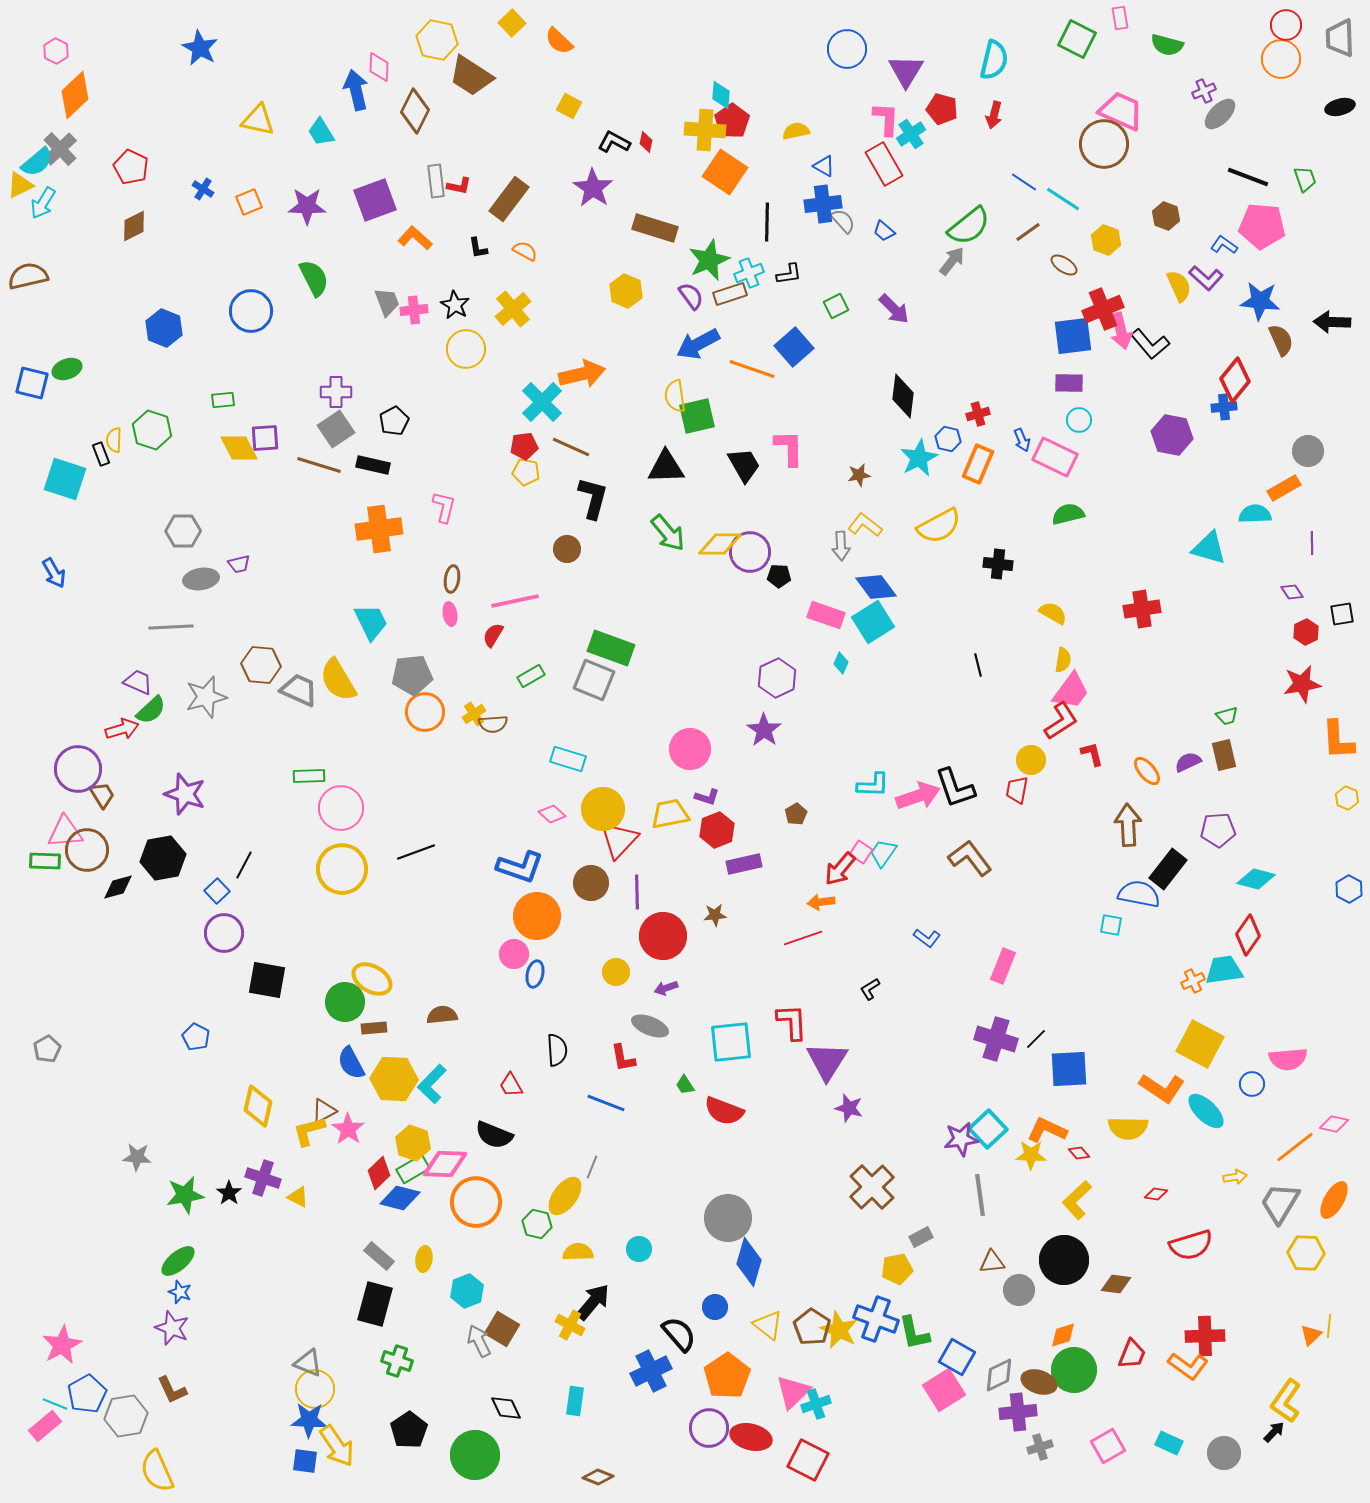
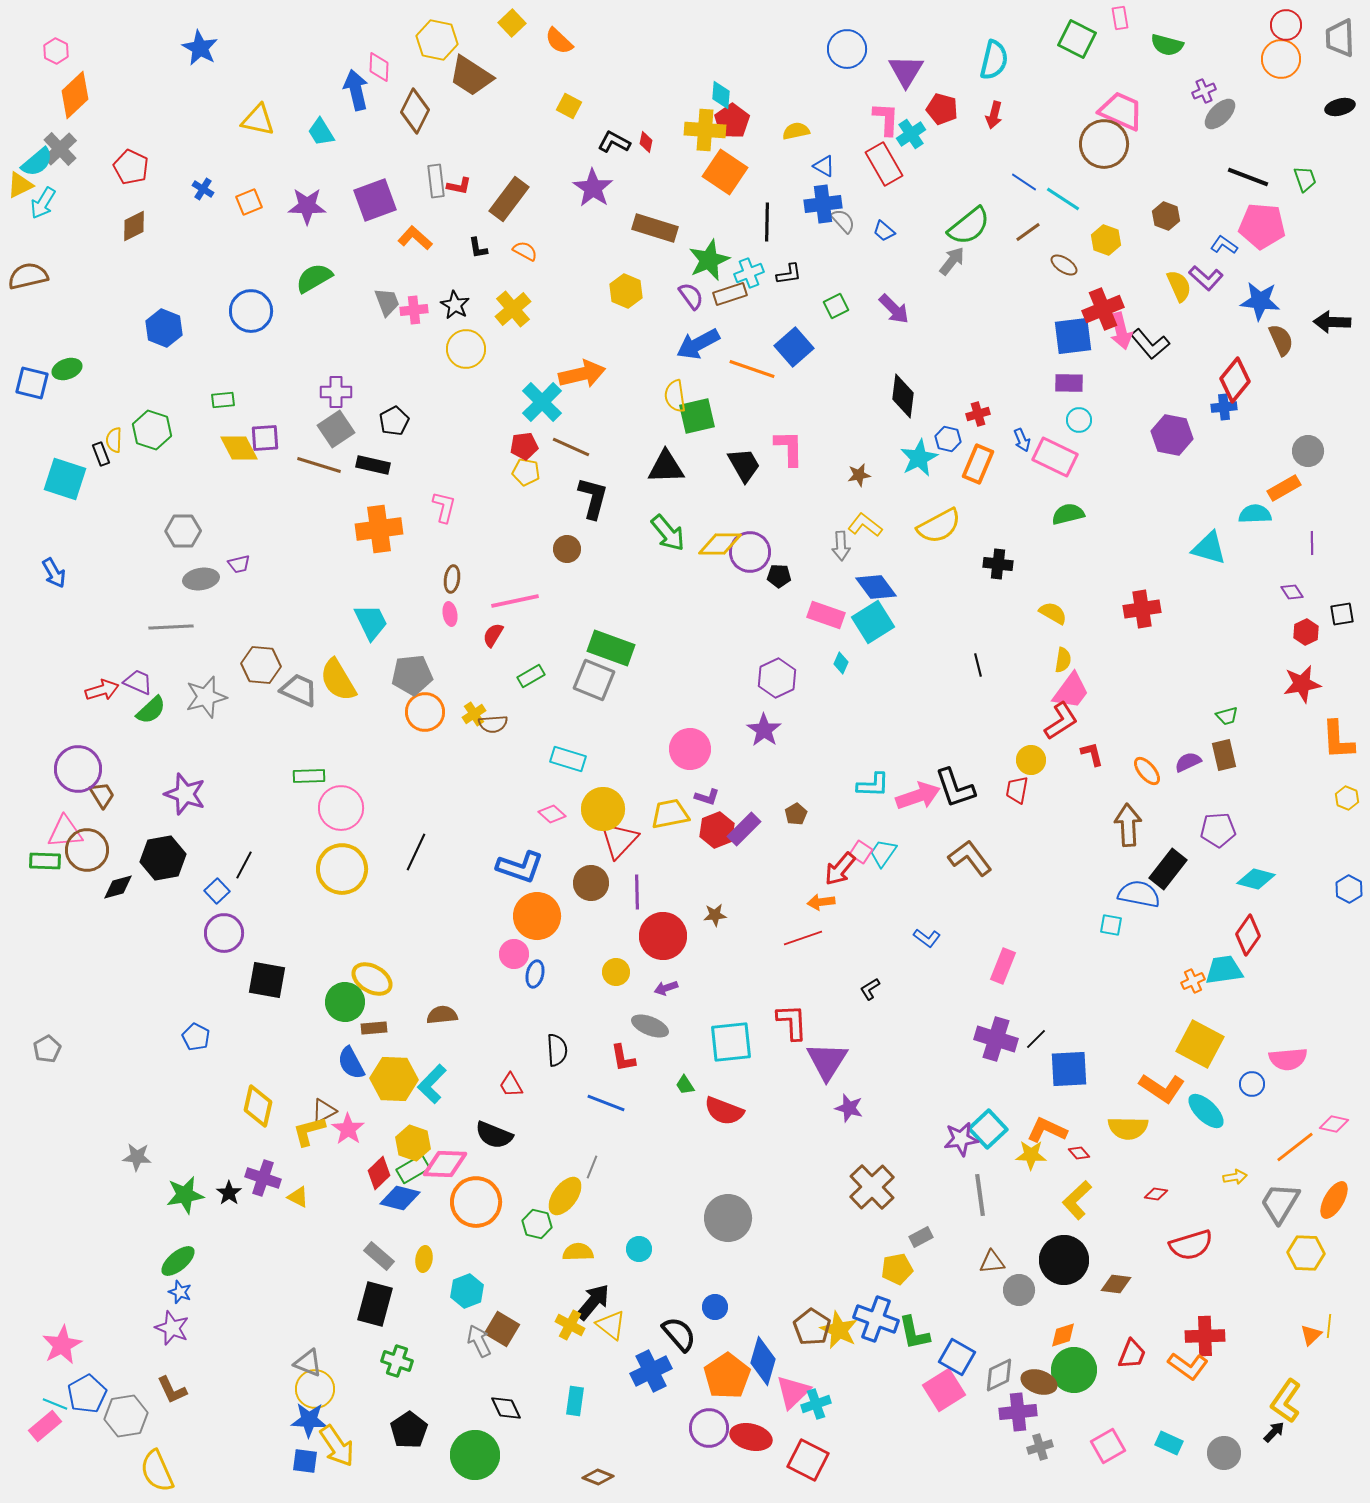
green semicircle at (314, 278): rotated 93 degrees counterclockwise
red arrow at (122, 729): moved 20 px left, 39 px up
black line at (416, 852): rotated 45 degrees counterclockwise
purple rectangle at (744, 864): moved 35 px up; rotated 32 degrees counterclockwise
blue diamond at (749, 1262): moved 14 px right, 99 px down
yellow triangle at (768, 1325): moved 157 px left
